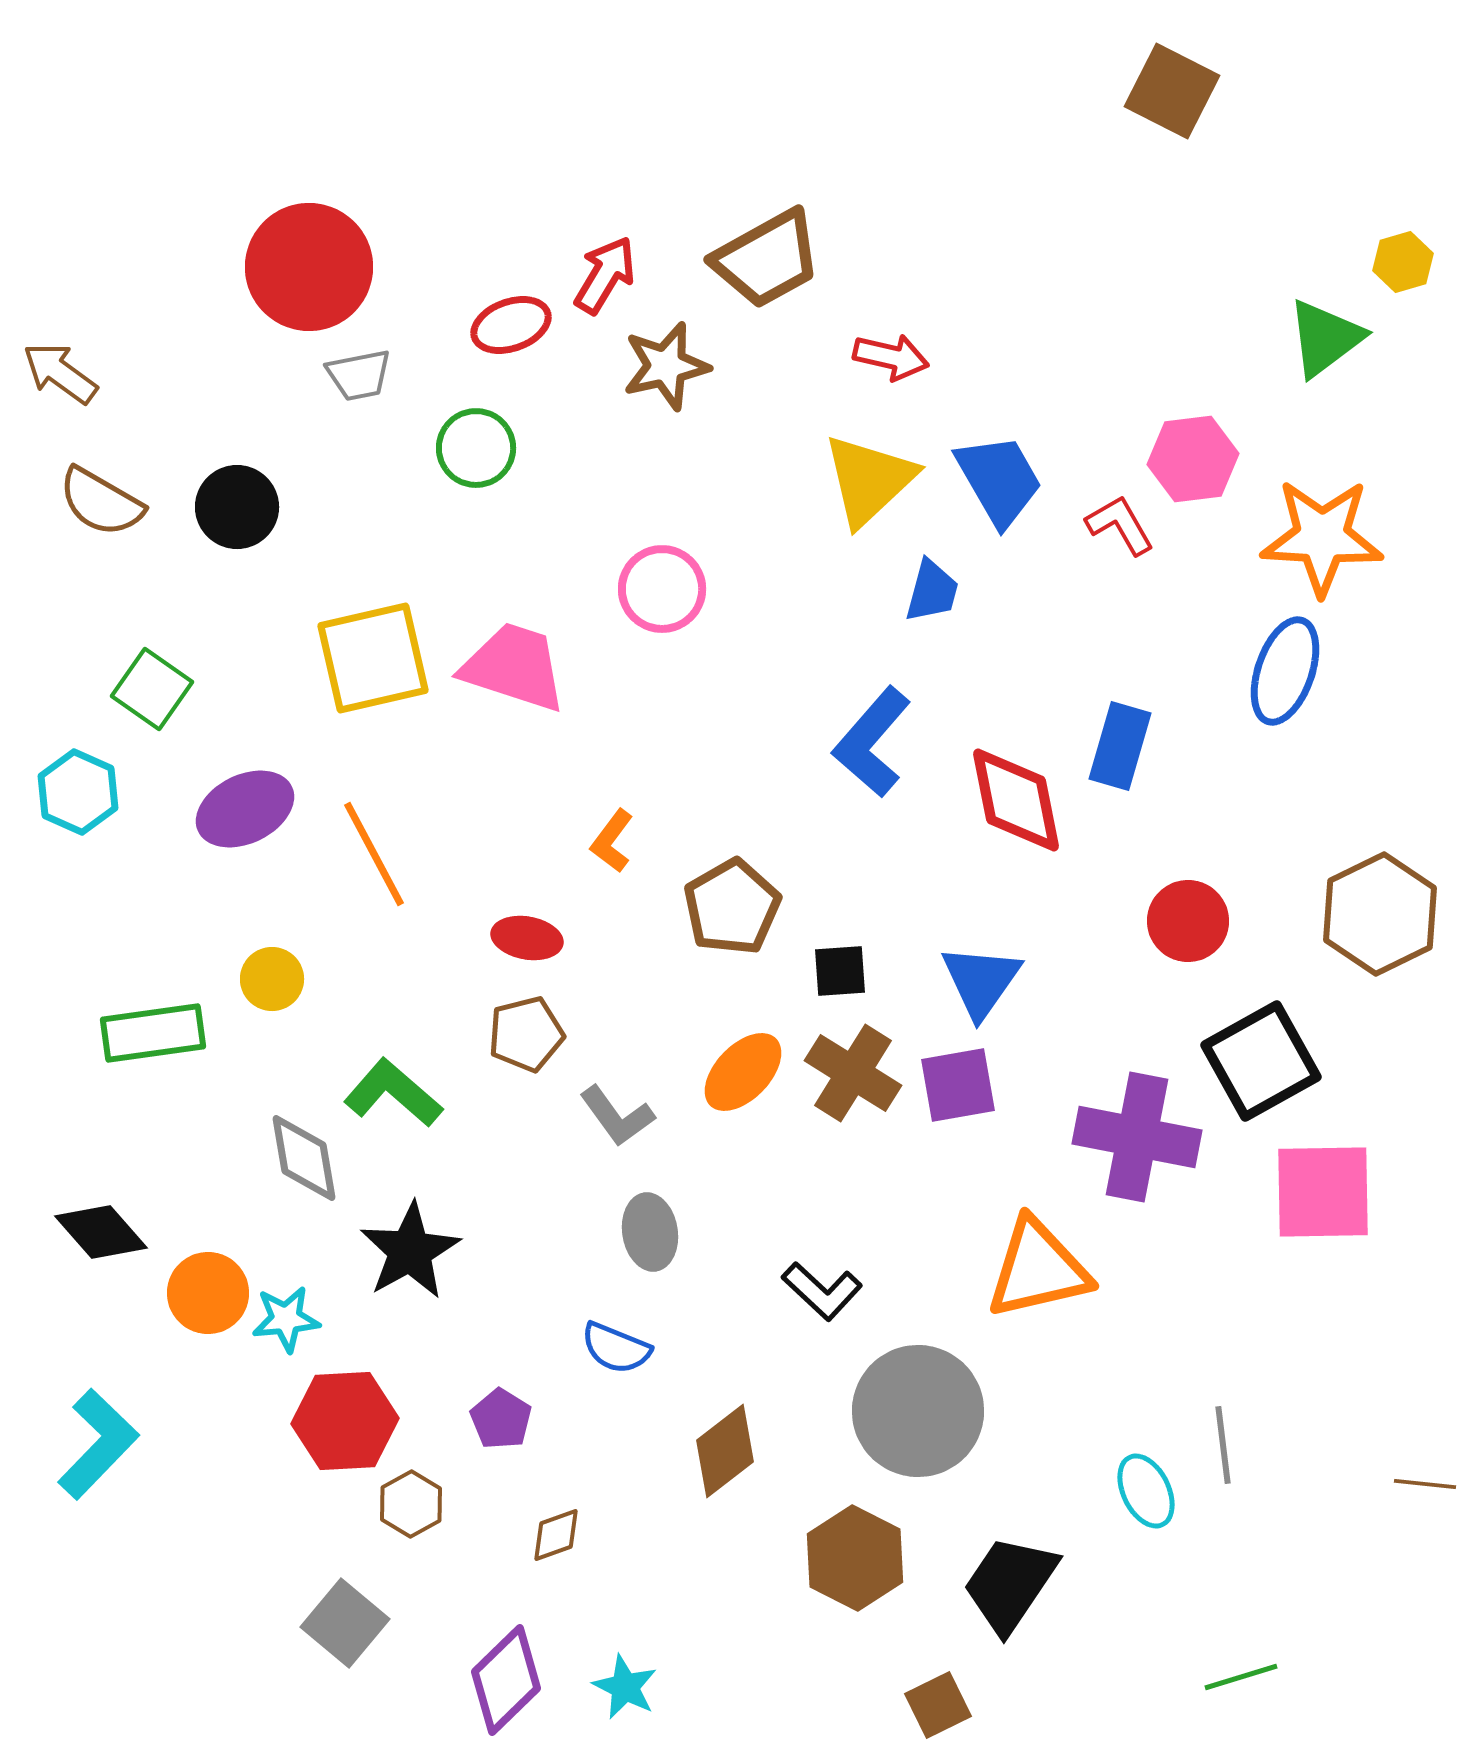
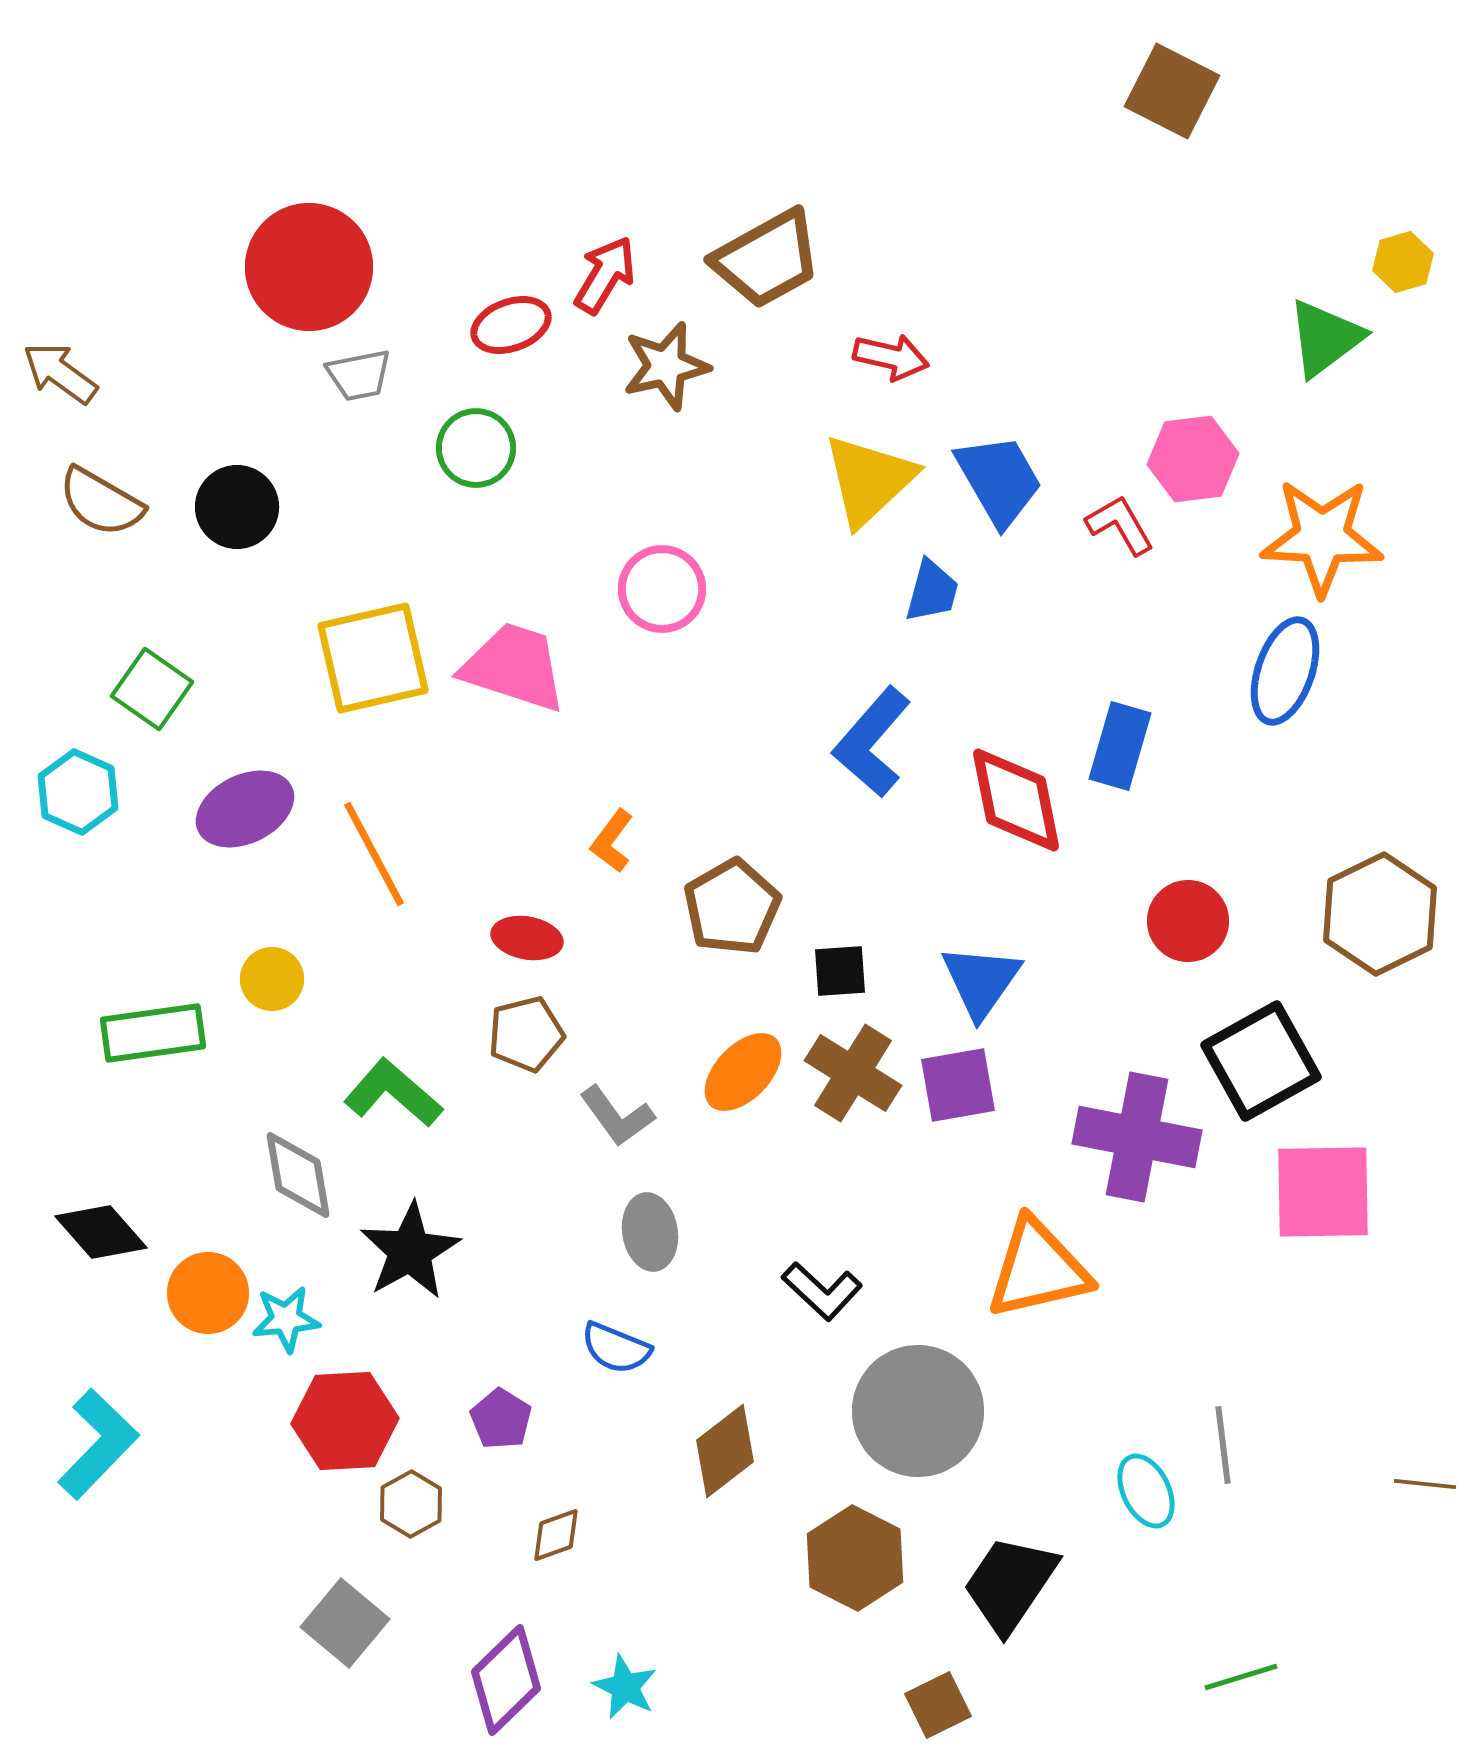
gray diamond at (304, 1158): moved 6 px left, 17 px down
